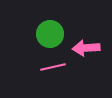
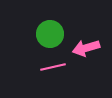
pink arrow: rotated 12 degrees counterclockwise
